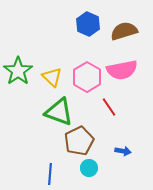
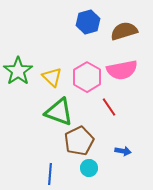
blue hexagon: moved 2 px up; rotated 20 degrees clockwise
